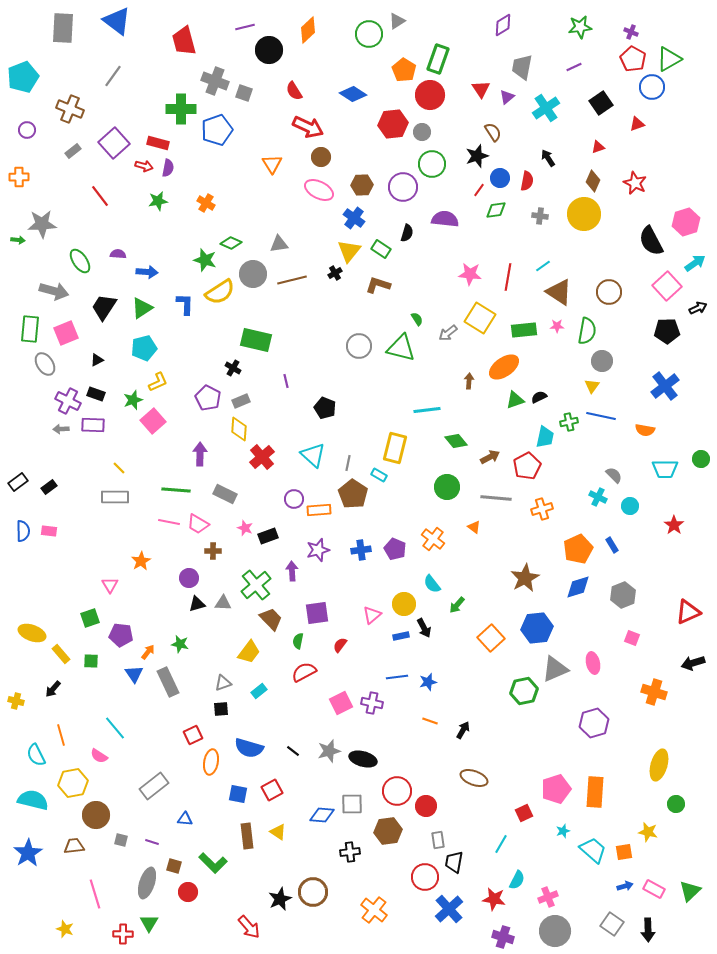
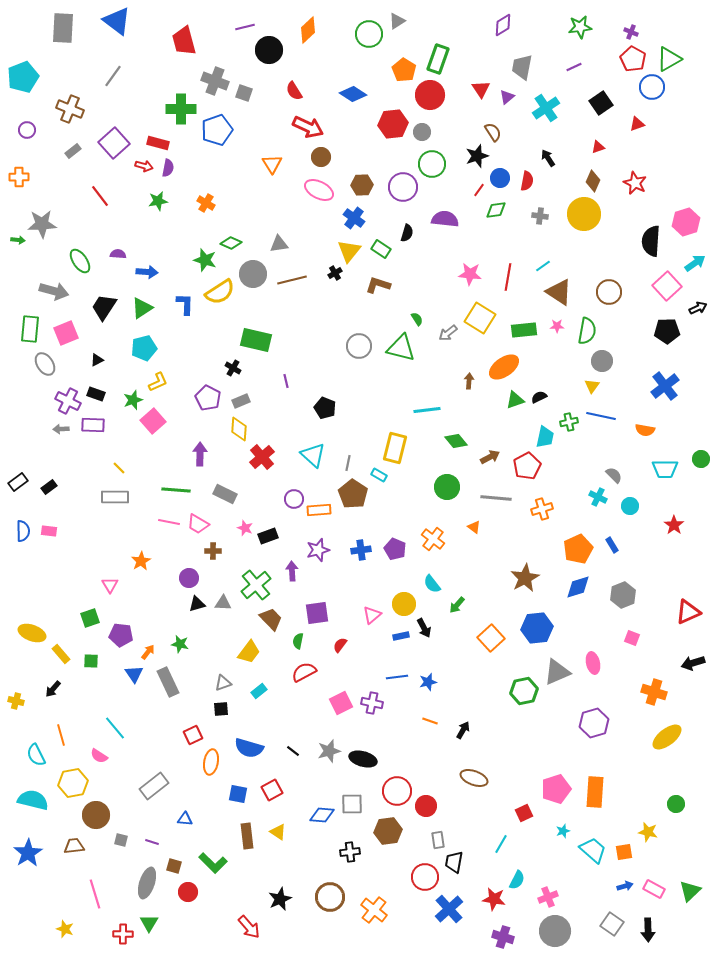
black semicircle at (651, 241): rotated 32 degrees clockwise
gray triangle at (555, 669): moved 2 px right, 3 px down
yellow ellipse at (659, 765): moved 8 px right, 28 px up; rotated 36 degrees clockwise
brown circle at (313, 892): moved 17 px right, 5 px down
